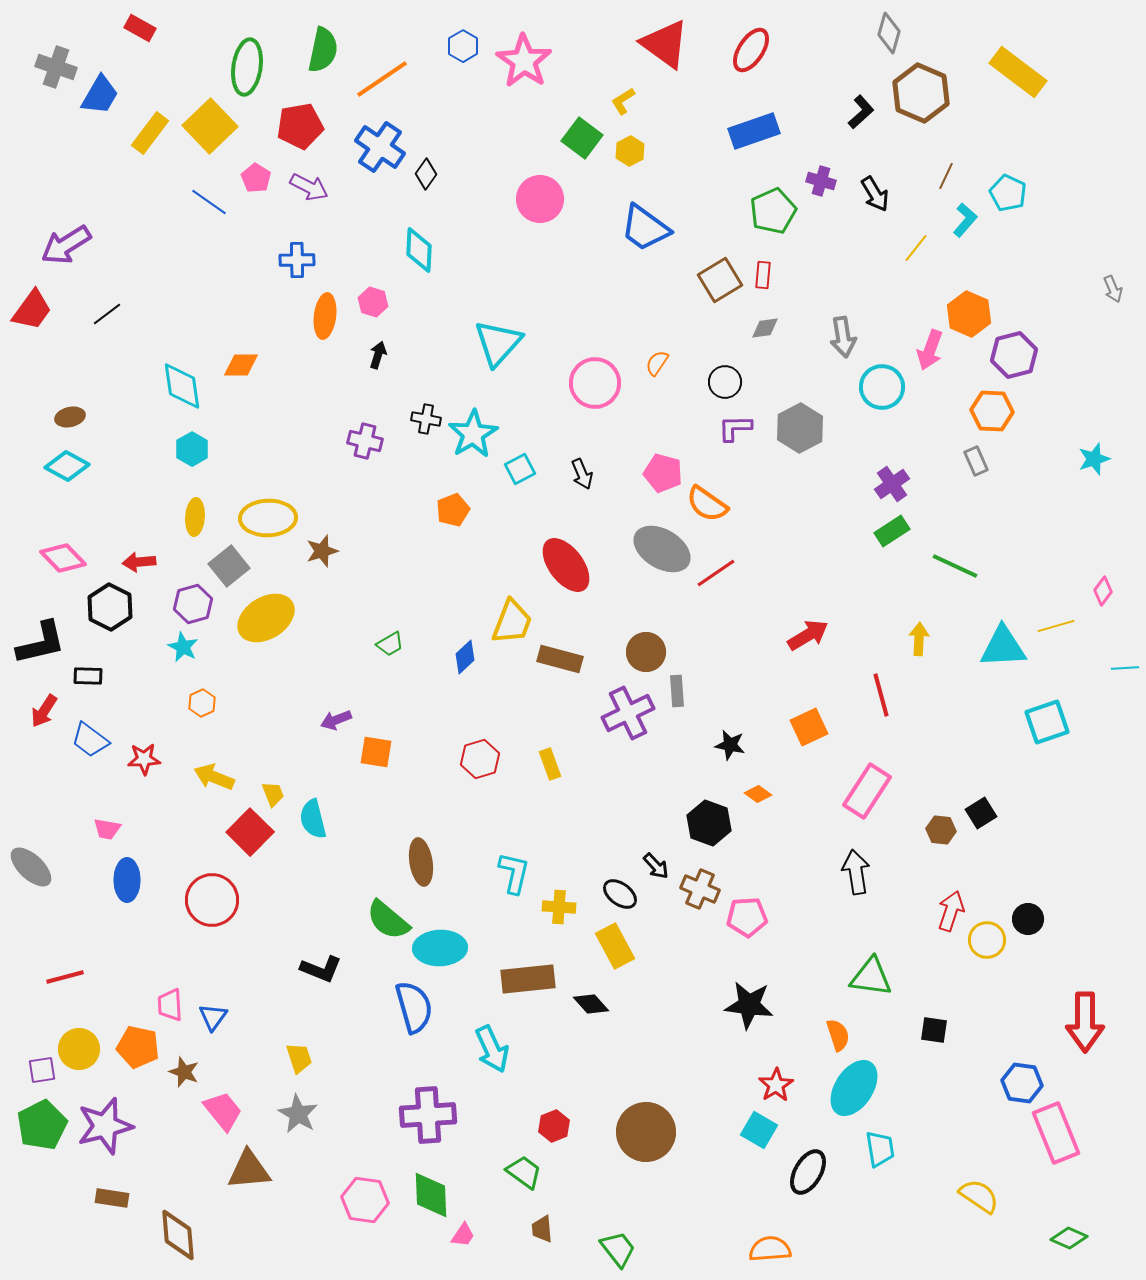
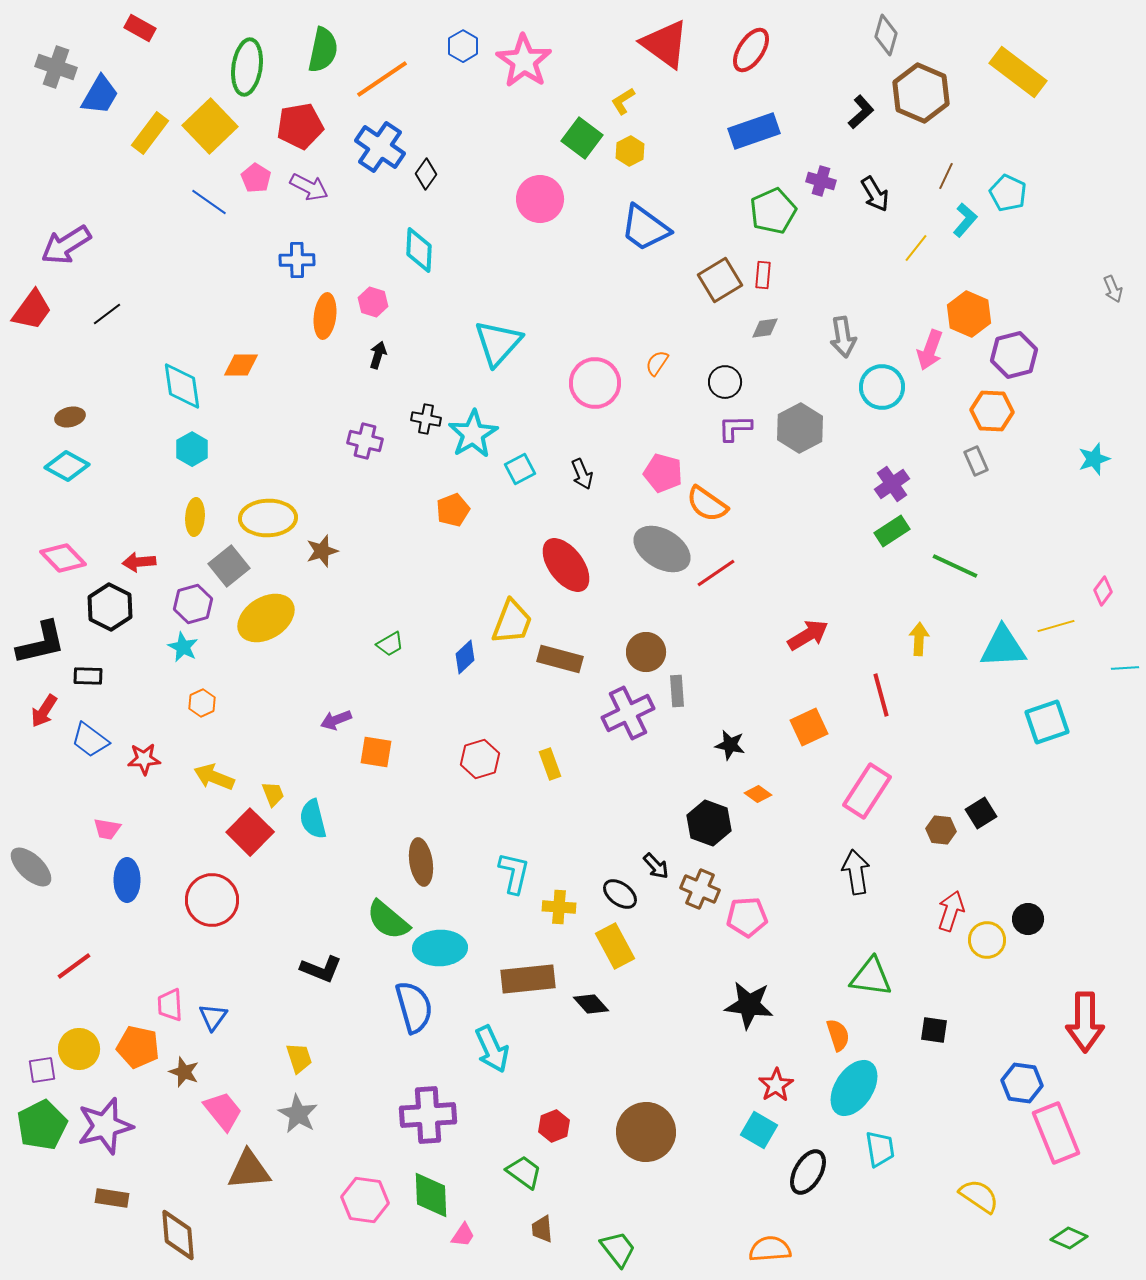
gray diamond at (889, 33): moved 3 px left, 2 px down
red line at (65, 977): moved 9 px right, 11 px up; rotated 21 degrees counterclockwise
